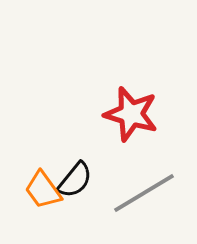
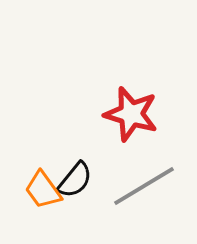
gray line: moved 7 px up
